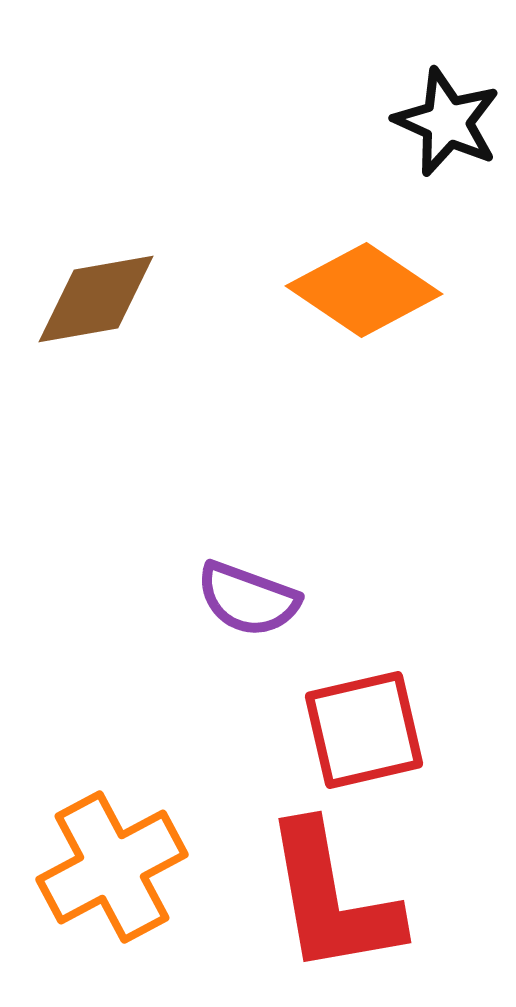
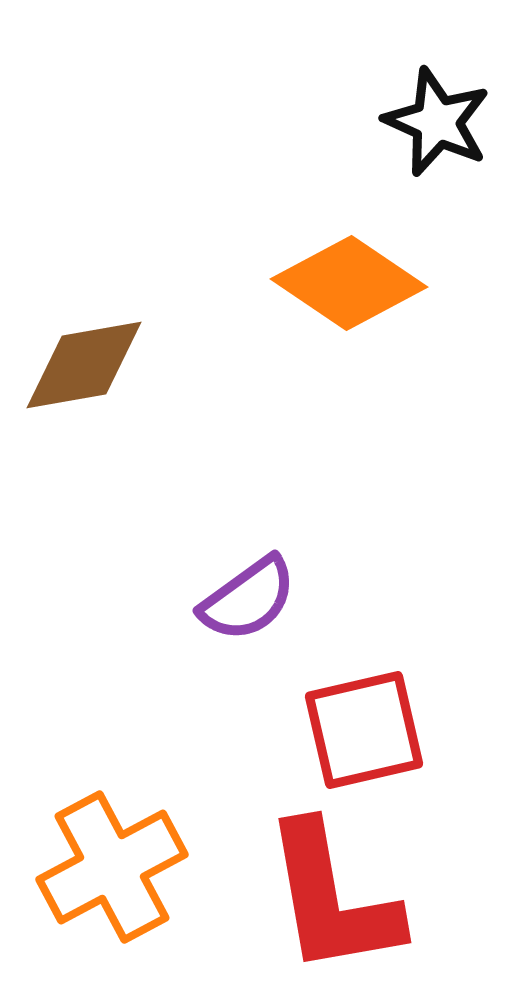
black star: moved 10 px left
orange diamond: moved 15 px left, 7 px up
brown diamond: moved 12 px left, 66 px down
purple semicircle: rotated 56 degrees counterclockwise
